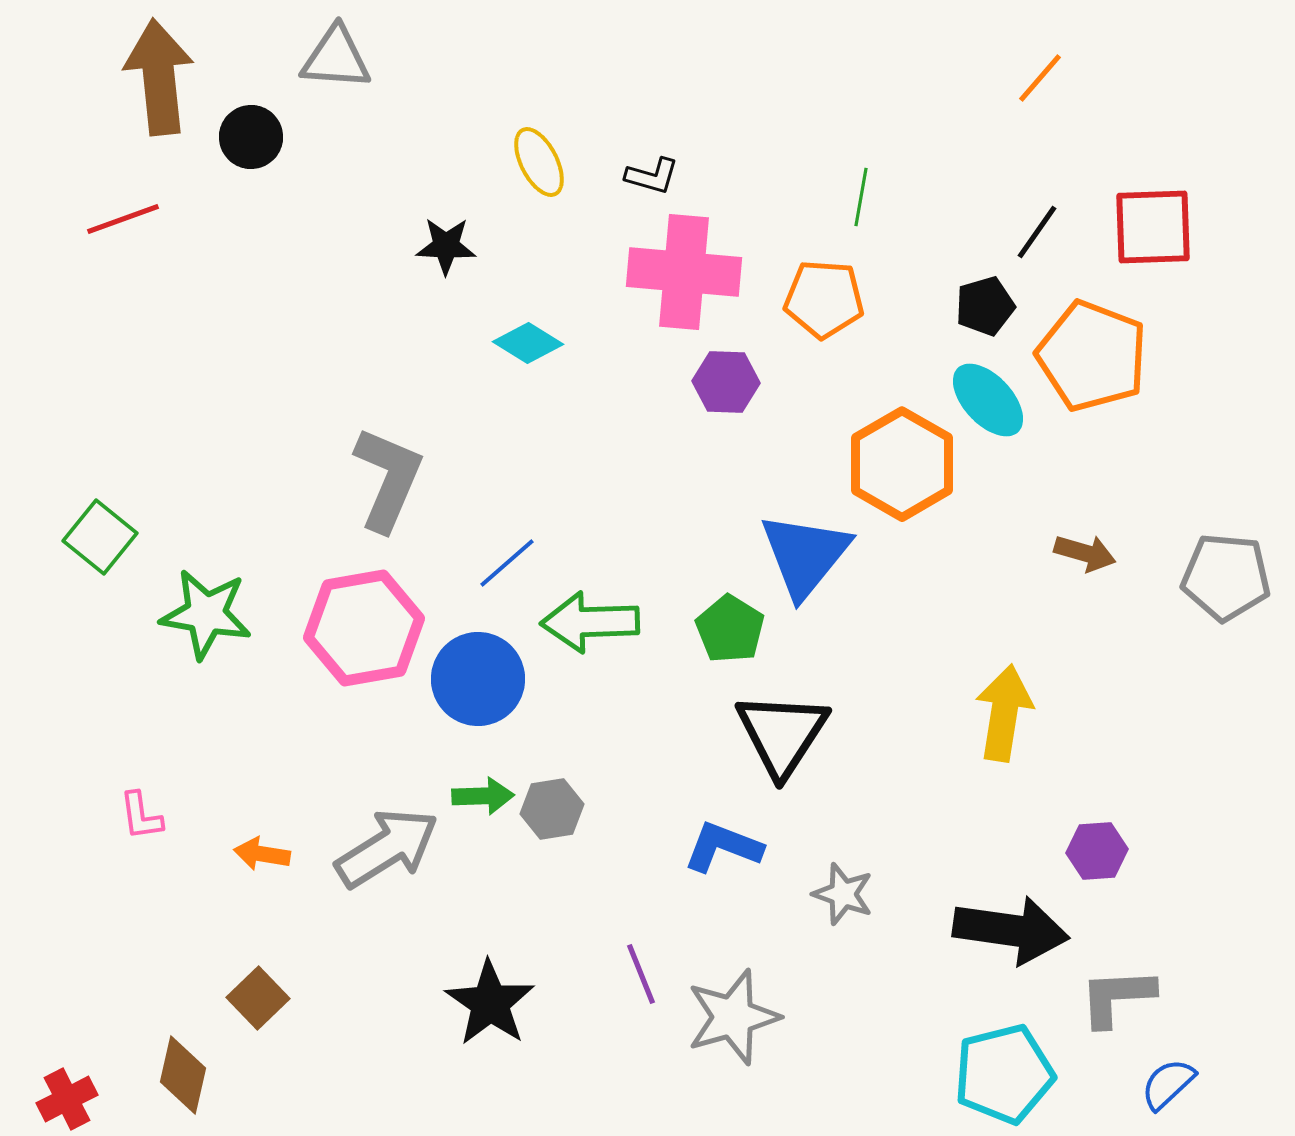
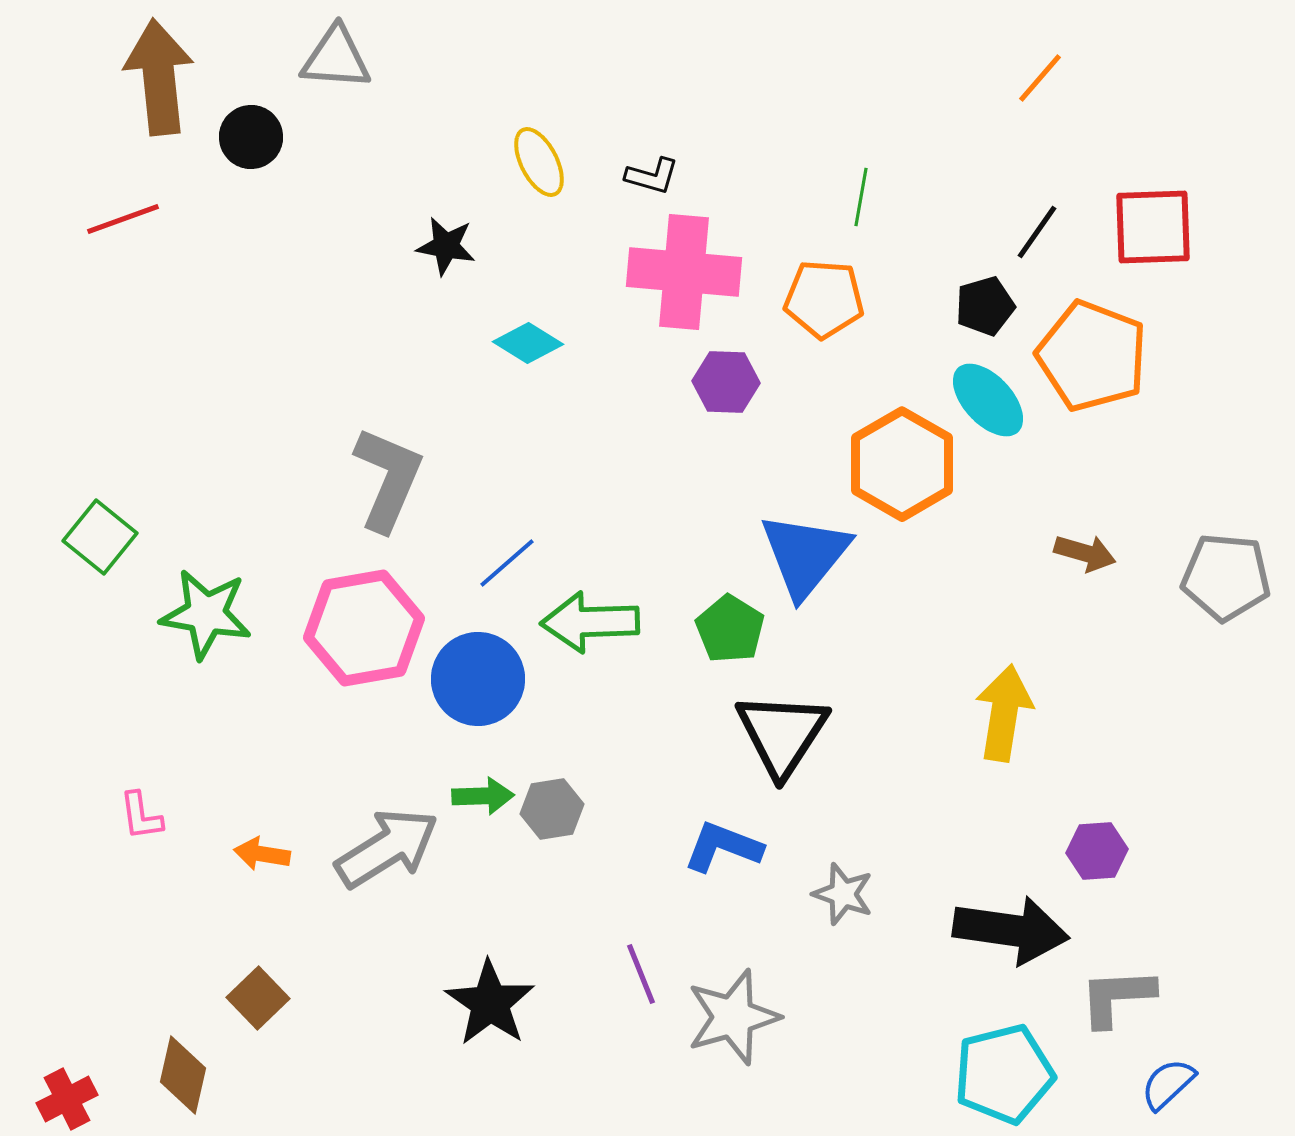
black star at (446, 246): rotated 8 degrees clockwise
